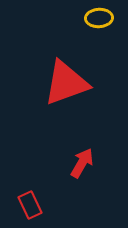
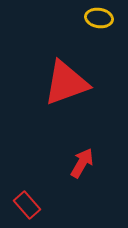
yellow ellipse: rotated 12 degrees clockwise
red rectangle: moved 3 px left; rotated 16 degrees counterclockwise
